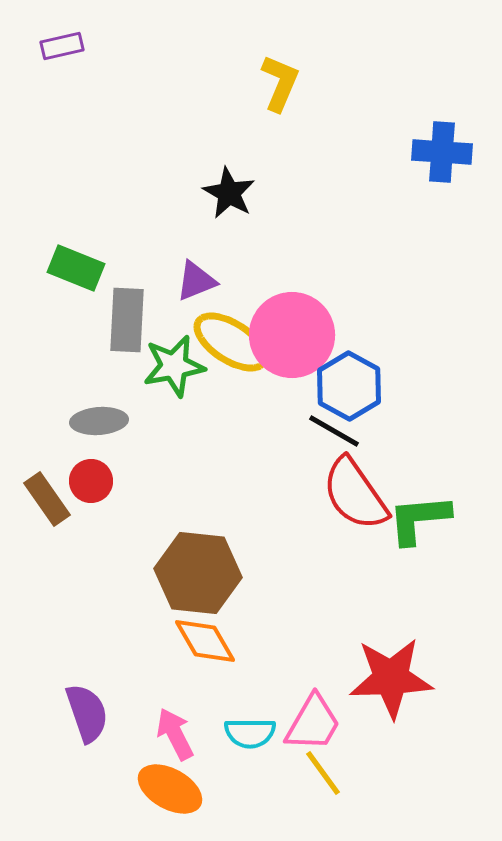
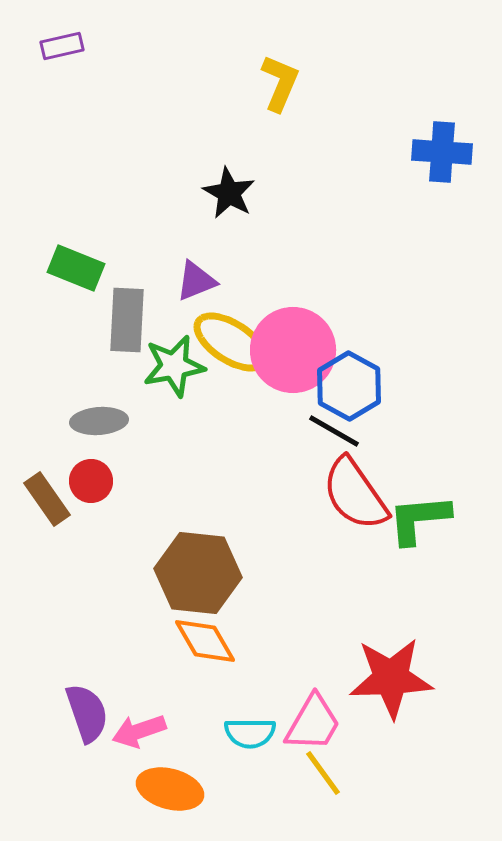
pink circle: moved 1 px right, 15 px down
pink arrow: moved 36 px left, 3 px up; rotated 82 degrees counterclockwise
orange ellipse: rotated 14 degrees counterclockwise
